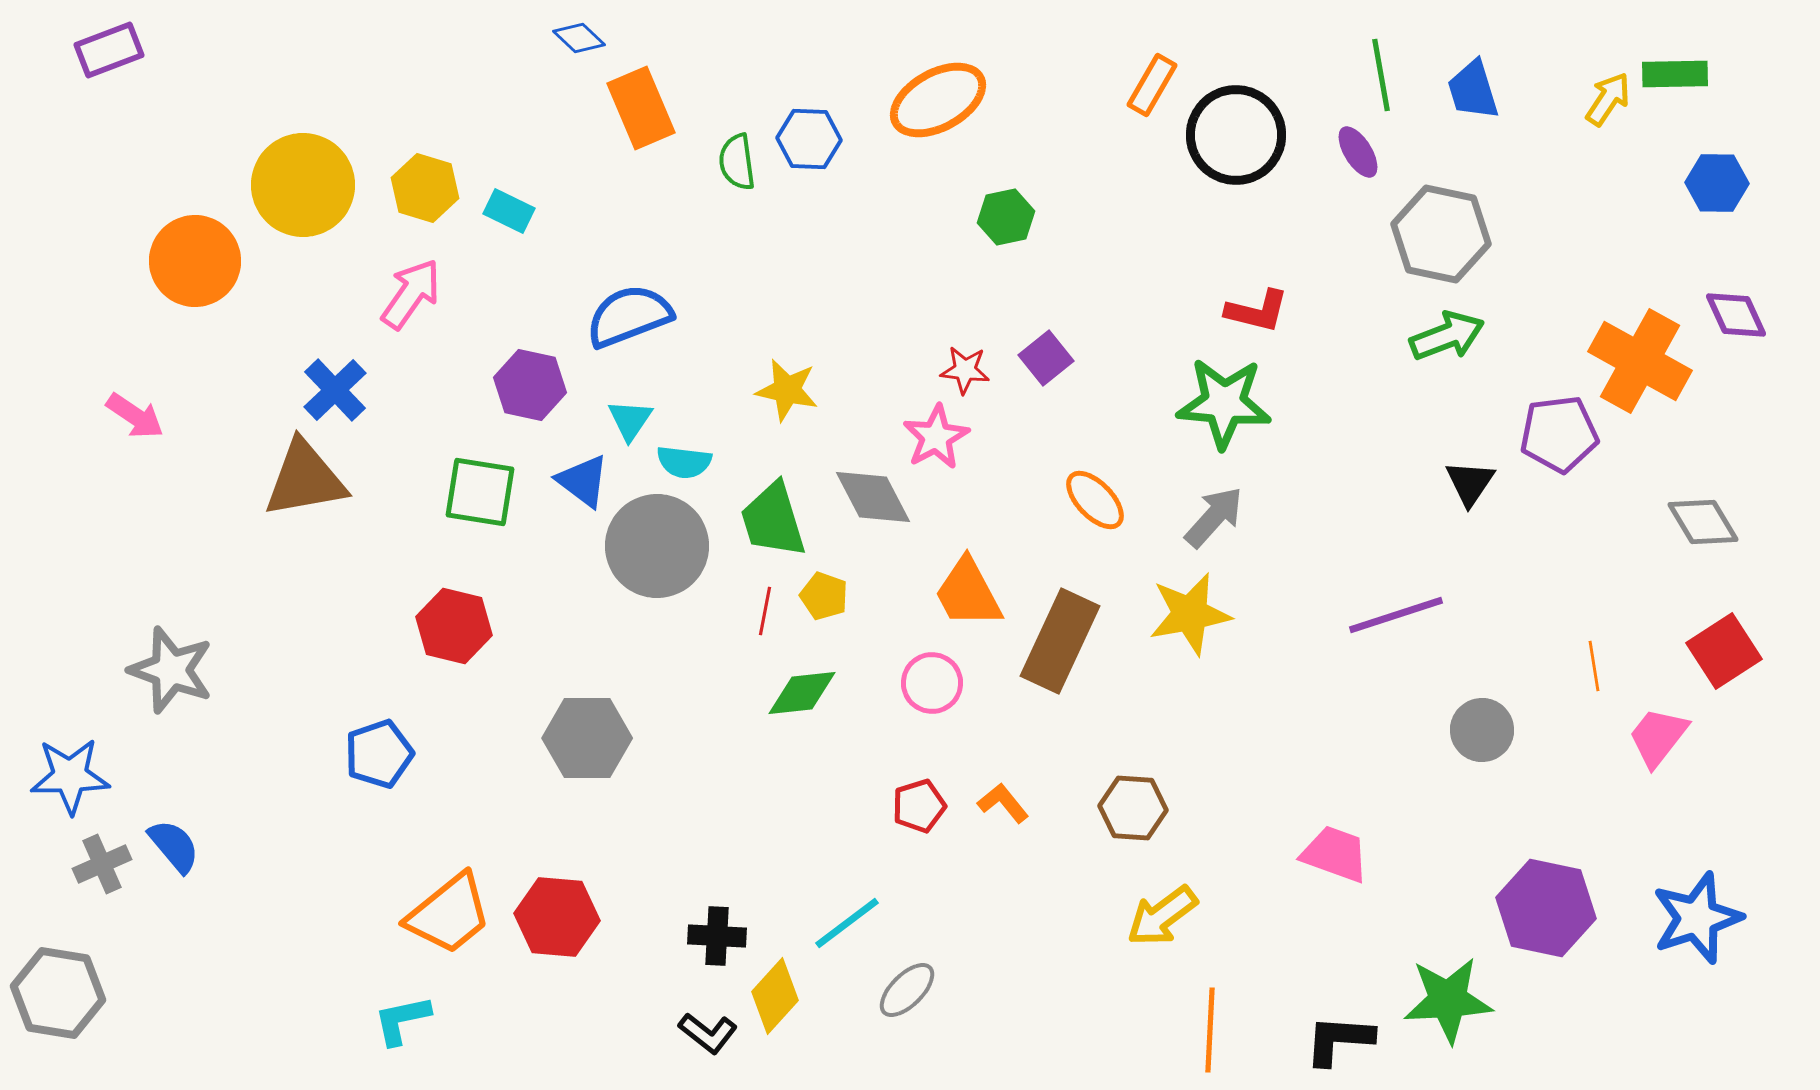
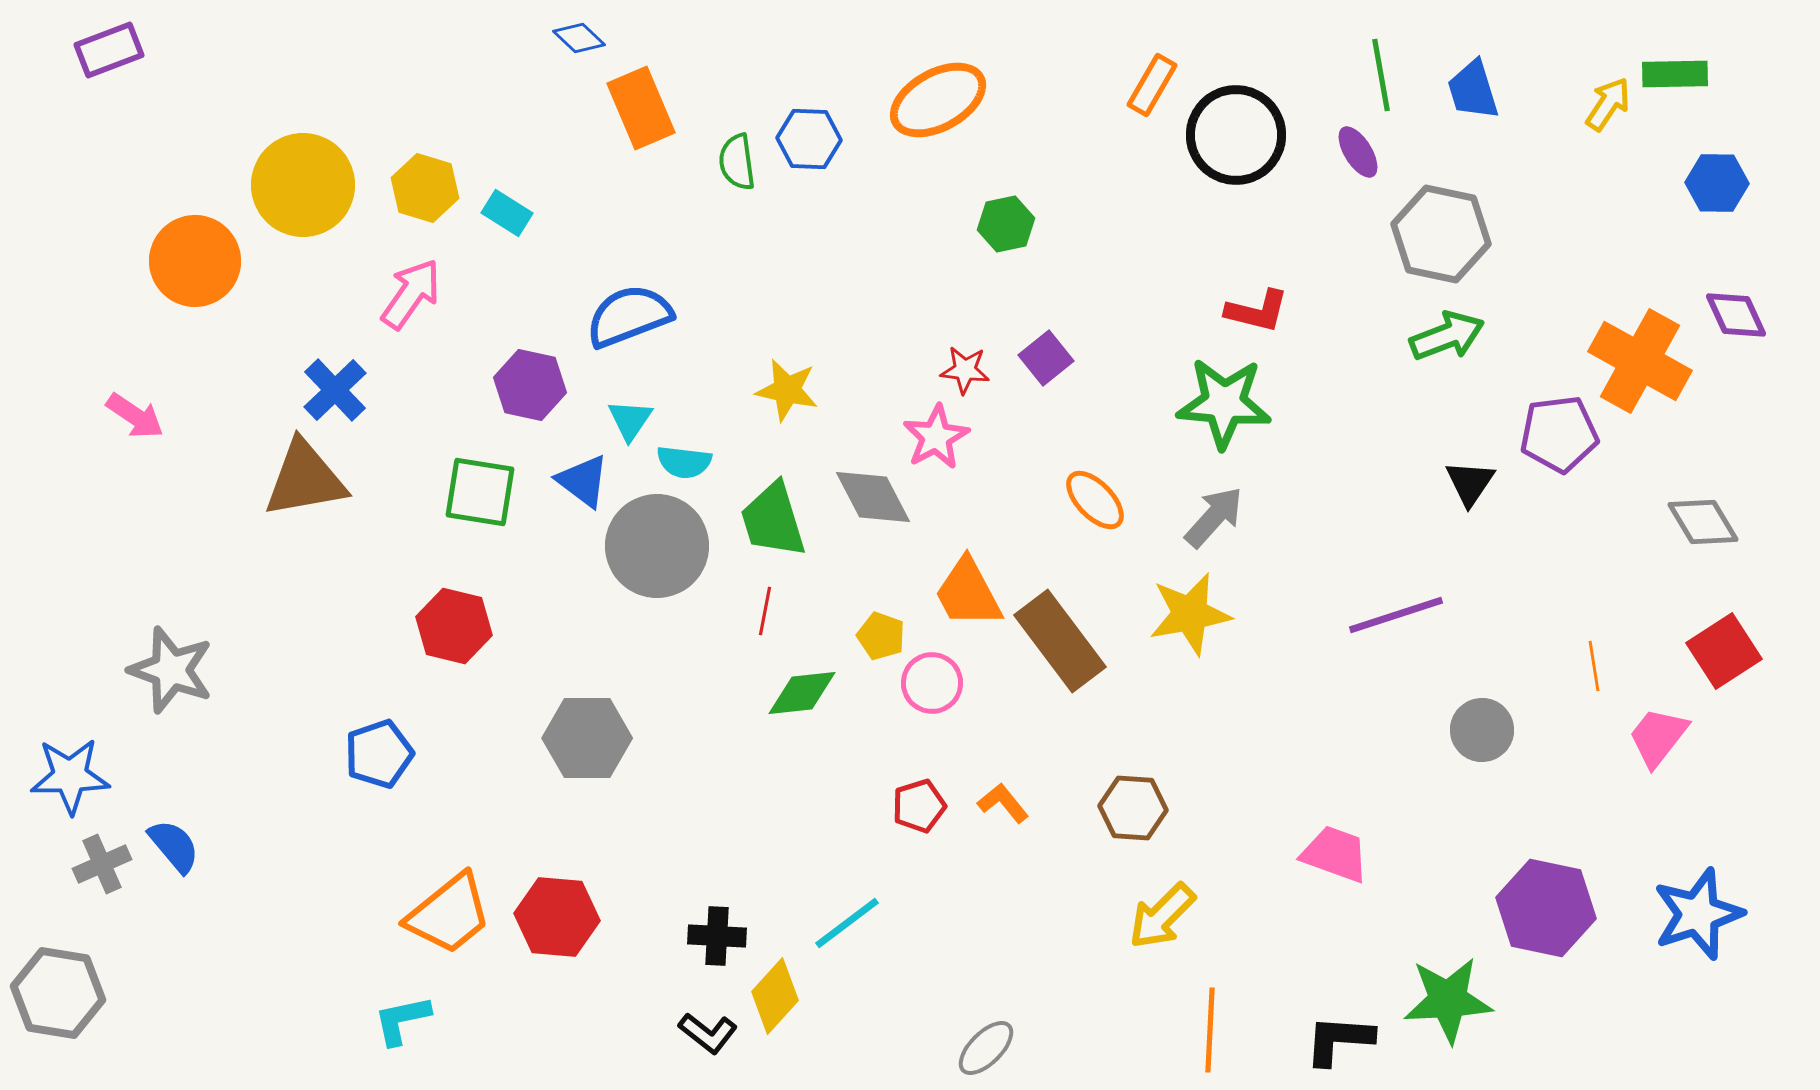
yellow arrow at (1608, 99): moved 5 px down
cyan rectangle at (509, 211): moved 2 px left, 2 px down; rotated 6 degrees clockwise
green hexagon at (1006, 217): moved 7 px down
yellow pentagon at (824, 596): moved 57 px right, 40 px down
brown rectangle at (1060, 641): rotated 62 degrees counterclockwise
yellow arrow at (1162, 916): rotated 8 degrees counterclockwise
blue star at (1697, 918): moved 1 px right, 4 px up
gray ellipse at (907, 990): moved 79 px right, 58 px down
